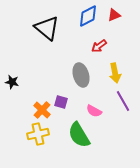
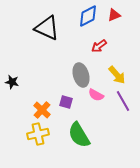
black triangle: rotated 16 degrees counterclockwise
yellow arrow: moved 2 px right, 2 px down; rotated 30 degrees counterclockwise
purple square: moved 5 px right
pink semicircle: moved 2 px right, 16 px up
